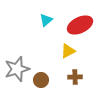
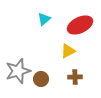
cyan triangle: moved 2 px left, 1 px up
gray star: moved 1 px right, 2 px down
brown circle: moved 1 px up
